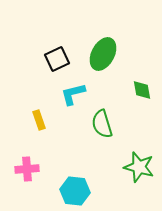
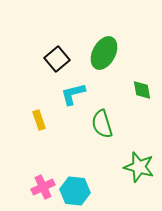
green ellipse: moved 1 px right, 1 px up
black square: rotated 15 degrees counterclockwise
pink cross: moved 16 px right, 18 px down; rotated 20 degrees counterclockwise
